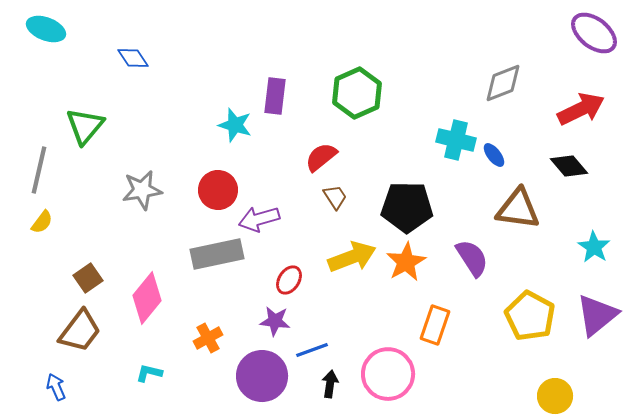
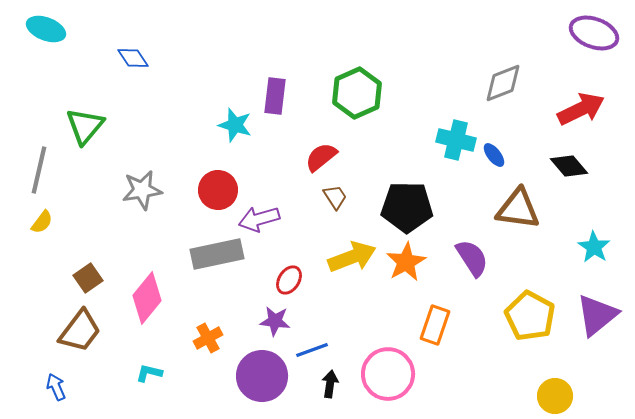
purple ellipse at (594, 33): rotated 18 degrees counterclockwise
